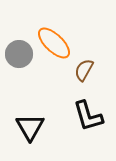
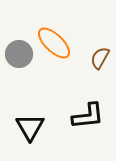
brown semicircle: moved 16 px right, 12 px up
black L-shape: rotated 80 degrees counterclockwise
